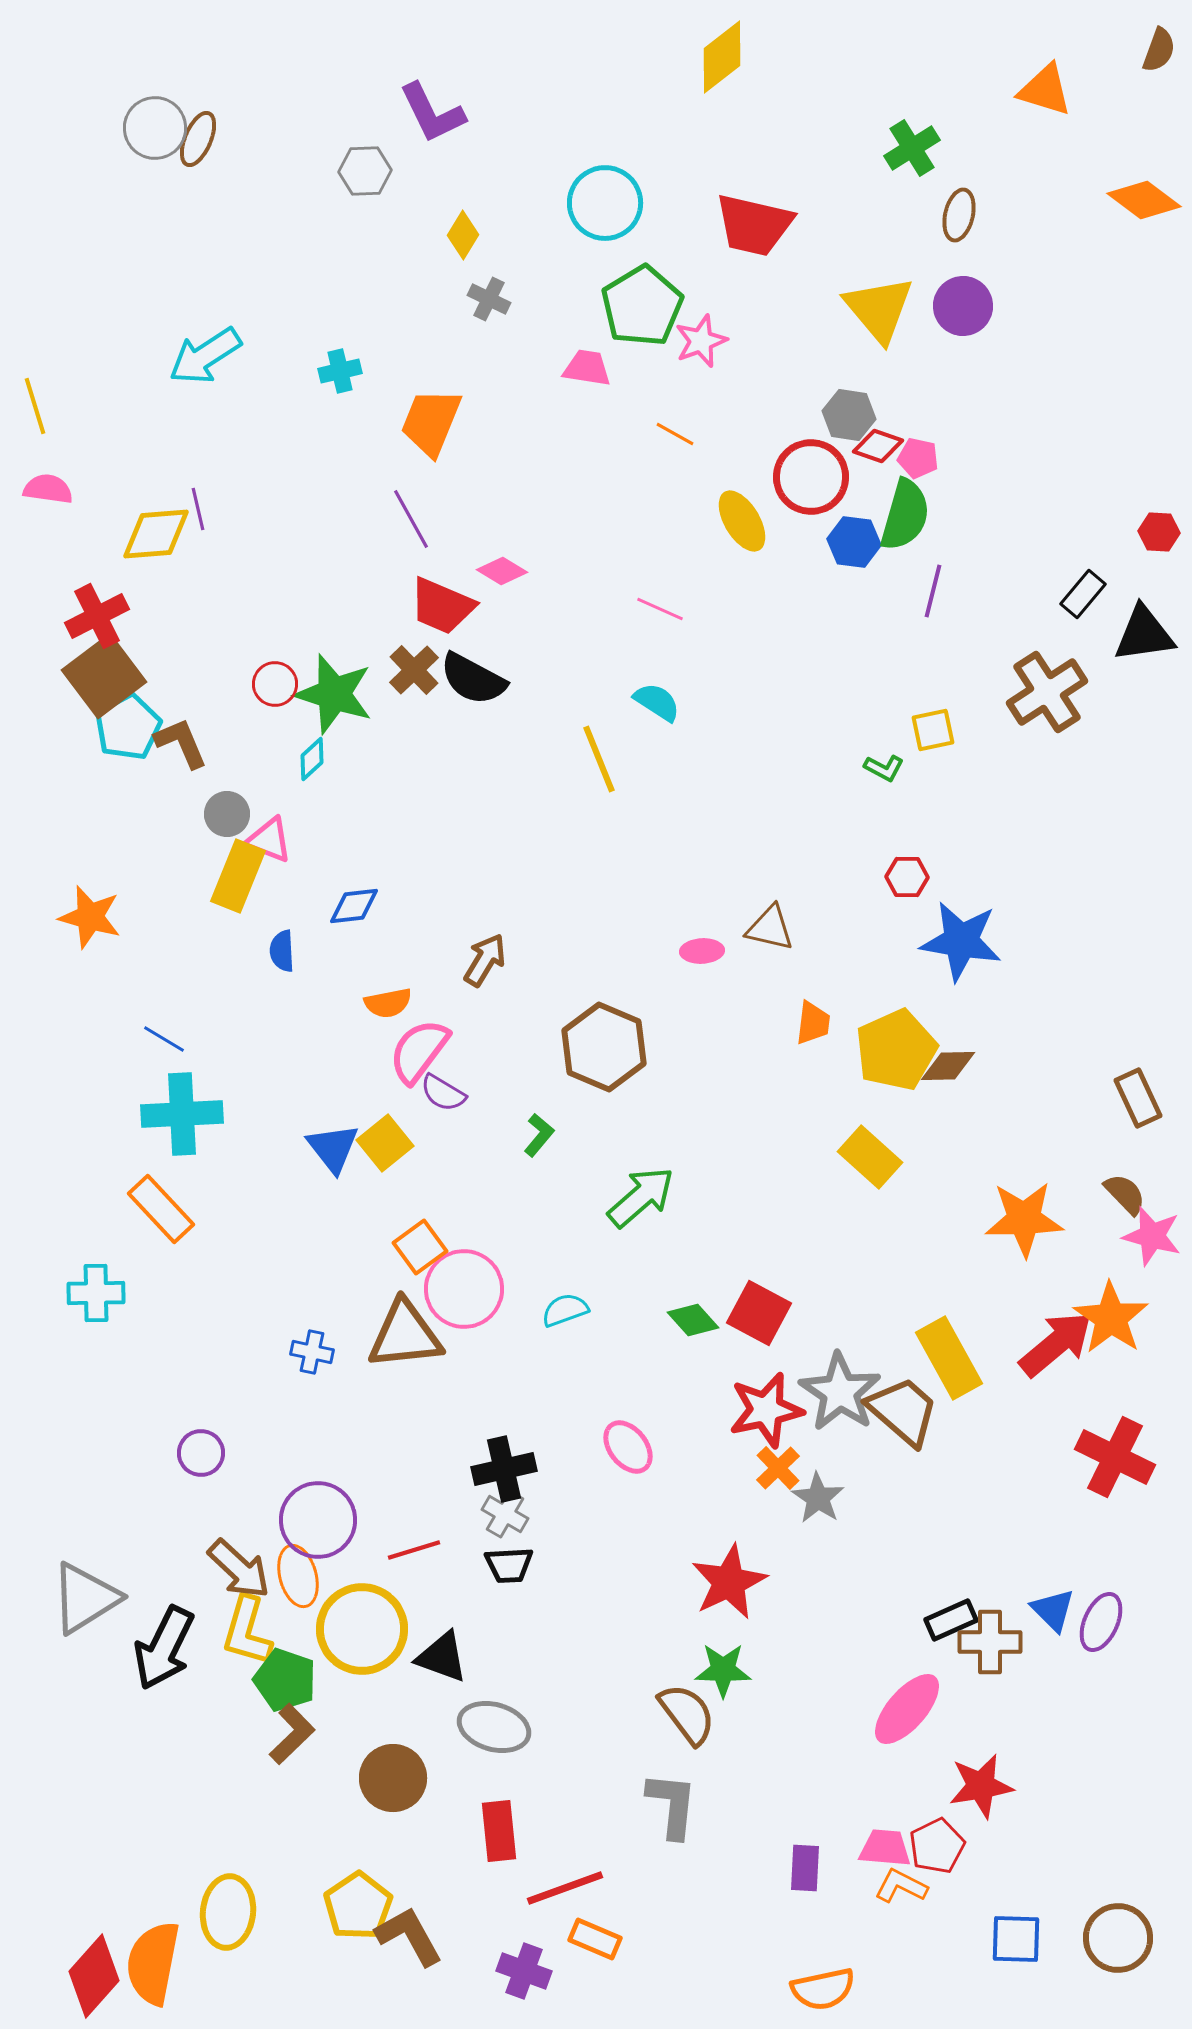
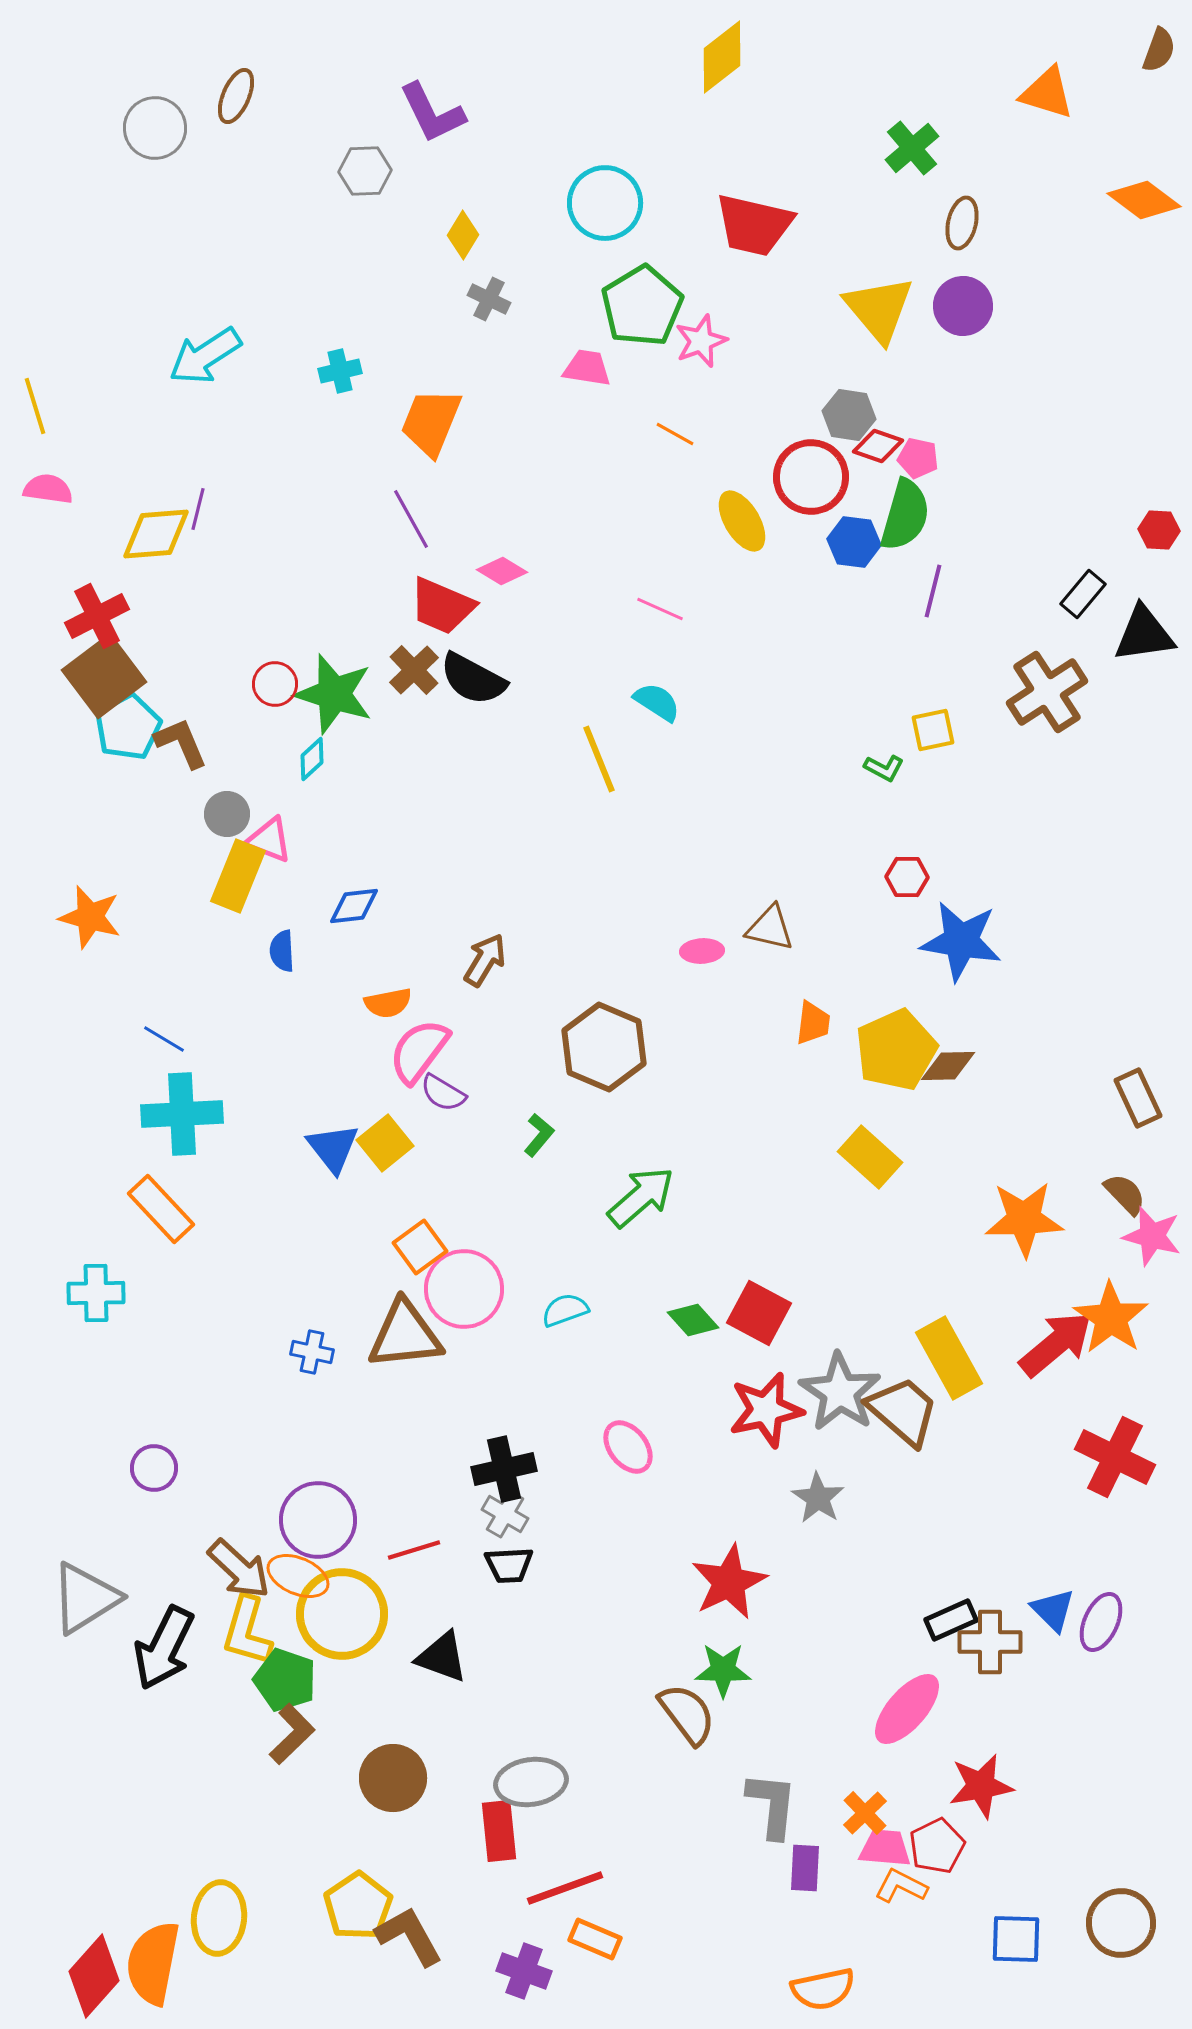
orange triangle at (1045, 90): moved 2 px right, 3 px down
brown ellipse at (198, 139): moved 38 px right, 43 px up
green cross at (912, 148): rotated 8 degrees counterclockwise
brown ellipse at (959, 215): moved 3 px right, 8 px down
purple line at (198, 509): rotated 27 degrees clockwise
red hexagon at (1159, 532): moved 2 px up
purple circle at (201, 1453): moved 47 px left, 15 px down
orange cross at (778, 1468): moved 87 px right, 345 px down
orange ellipse at (298, 1576): rotated 52 degrees counterclockwise
yellow circle at (362, 1629): moved 20 px left, 15 px up
gray ellipse at (494, 1727): moved 37 px right, 55 px down; rotated 24 degrees counterclockwise
gray L-shape at (672, 1805): moved 100 px right
yellow ellipse at (228, 1912): moved 9 px left, 6 px down
brown circle at (1118, 1938): moved 3 px right, 15 px up
